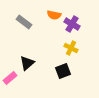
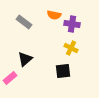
purple cross: rotated 21 degrees counterclockwise
black triangle: moved 2 px left, 4 px up
black square: rotated 14 degrees clockwise
